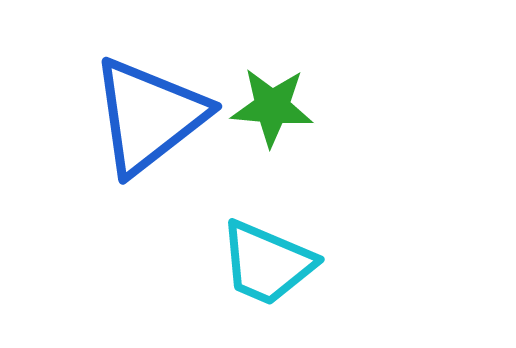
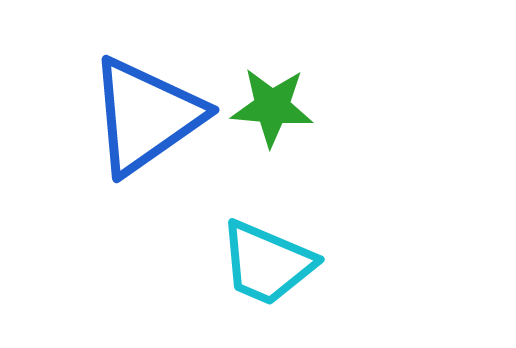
blue triangle: moved 3 px left; rotated 3 degrees clockwise
